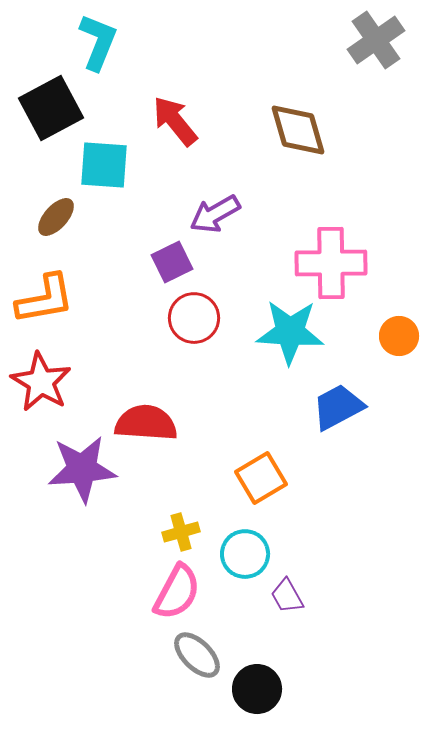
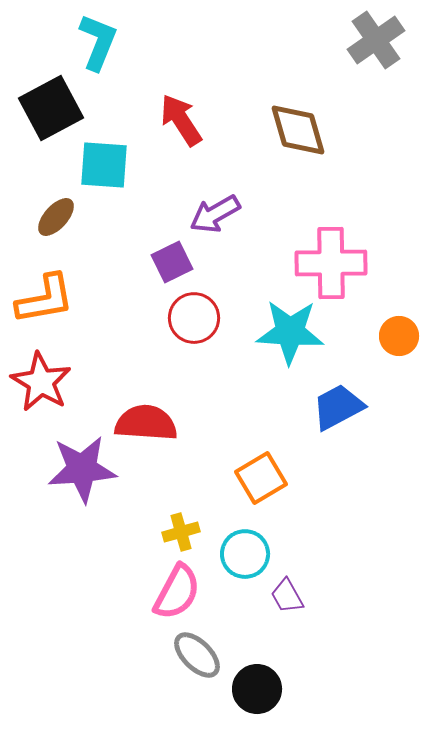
red arrow: moved 6 px right, 1 px up; rotated 6 degrees clockwise
